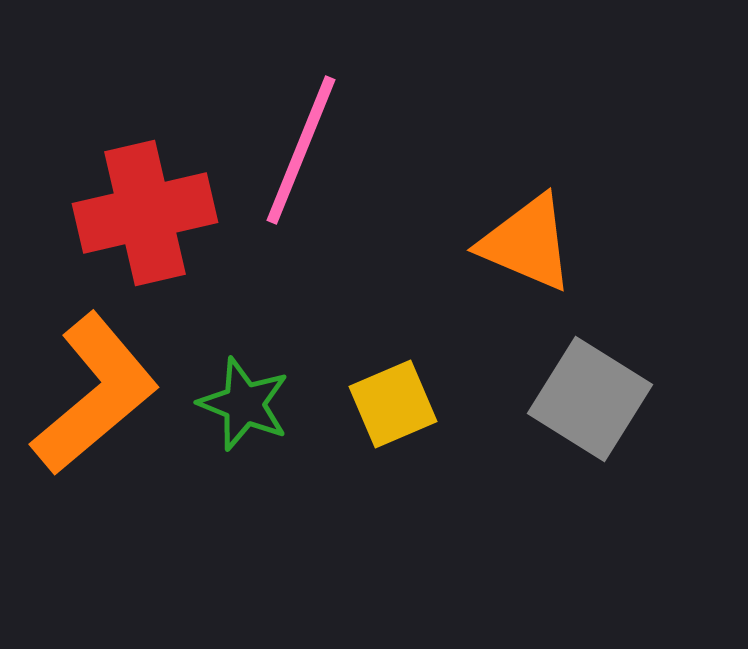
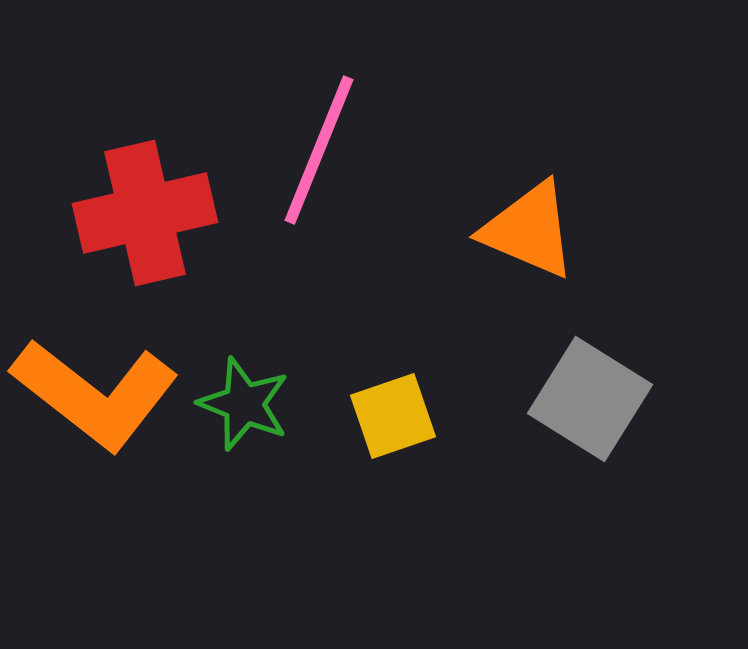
pink line: moved 18 px right
orange triangle: moved 2 px right, 13 px up
orange L-shape: rotated 78 degrees clockwise
yellow square: moved 12 px down; rotated 4 degrees clockwise
